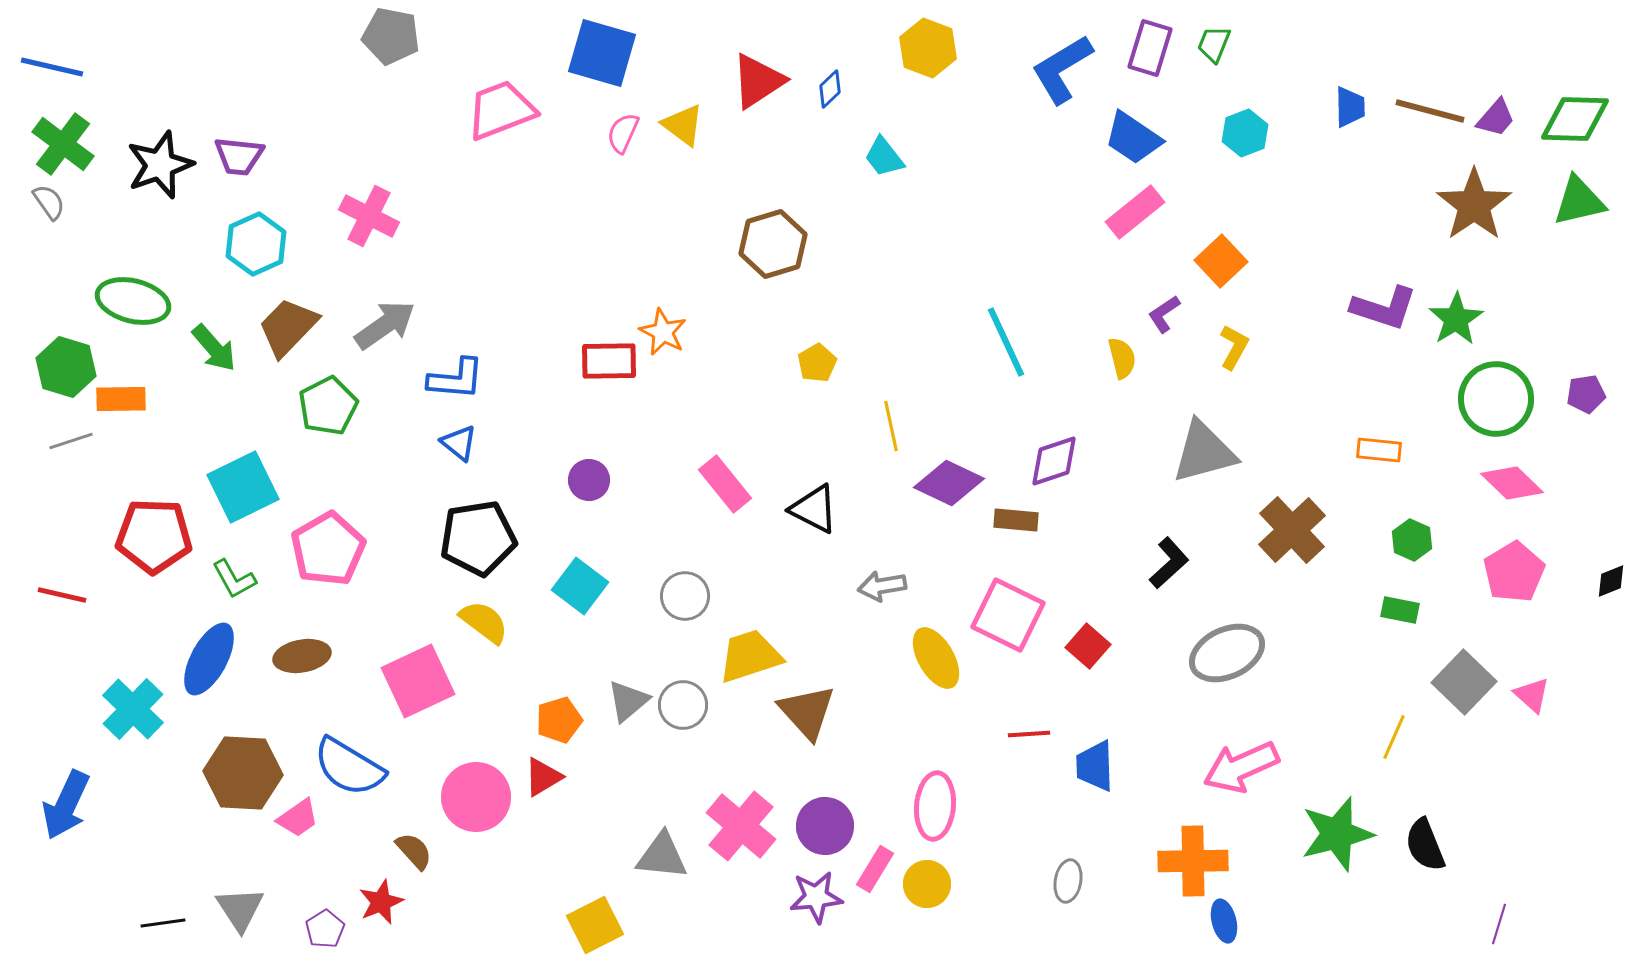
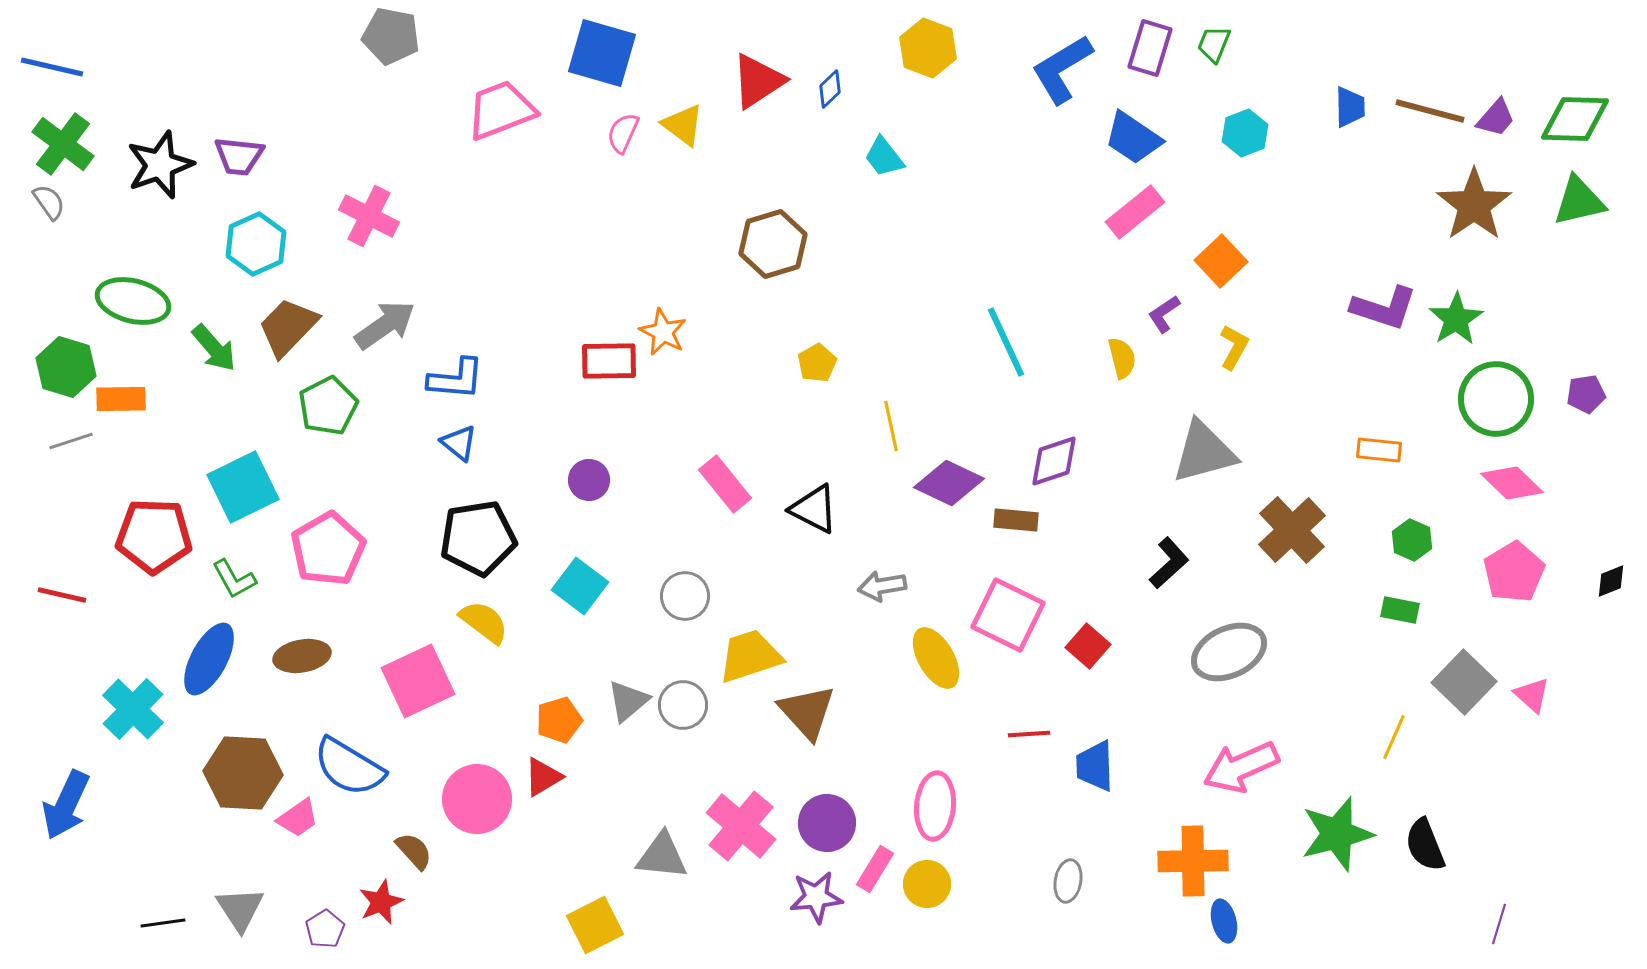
gray ellipse at (1227, 653): moved 2 px right, 1 px up
pink circle at (476, 797): moved 1 px right, 2 px down
purple circle at (825, 826): moved 2 px right, 3 px up
